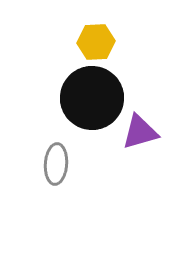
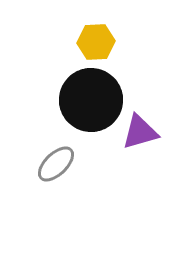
black circle: moved 1 px left, 2 px down
gray ellipse: rotated 42 degrees clockwise
